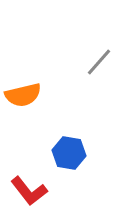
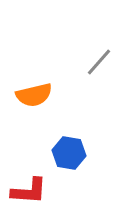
orange semicircle: moved 11 px right
red L-shape: rotated 48 degrees counterclockwise
